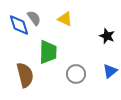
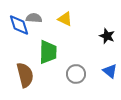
gray semicircle: rotated 49 degrees counterclockwise
blue triangle: rotated 42 degrees counterclockwise
